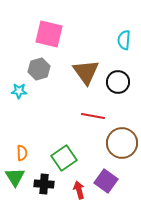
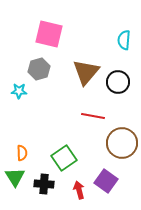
brown triangle: rotated 16 degrees clockwise
